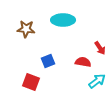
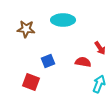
cyan arrow: moved 2 px right, 3 px down; rotated 30 degrees counterclockwise
